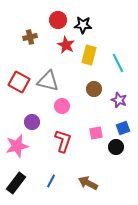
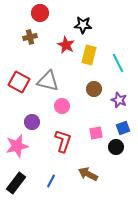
red circle: moved 18 px left, 7 px up
brown arrow: moved 9 px up
